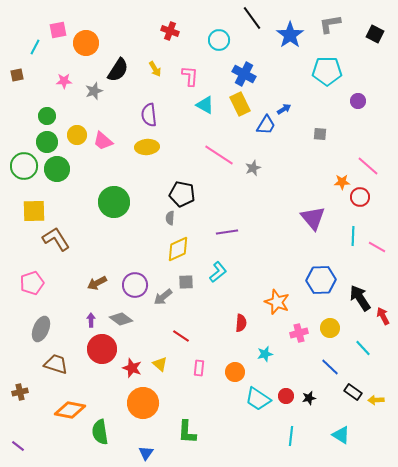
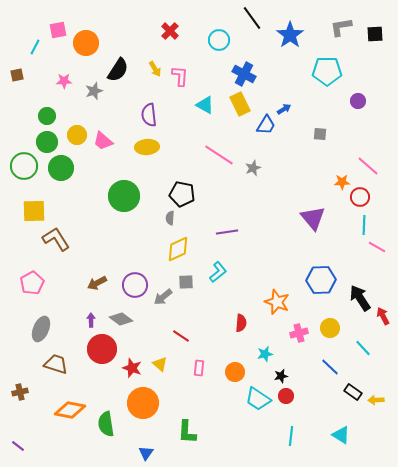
gray L-shape at (330, 24): moved 11 px right, 3 px down
red cross at (170, 31): rotated 24 degrees clockwise
black square at (375, 34): rotated 30 degrees counterclockwise
pink L-shape at (190, 76): moved 10 px left
green circle at (57, 169): moved 4 px right, 1 px up
green circle at (114, 202): moved 10 px right, 6 px up
cyan line at (353, 236): moved 11 px right, 11 px up
pink pentagon at (32, 283): rotated 10 degrees counterclockwise
black star at (309, 398): moved 28 px left, 22 px up
green semicircle at (100, 432): moved 6 px right, 8 px up
